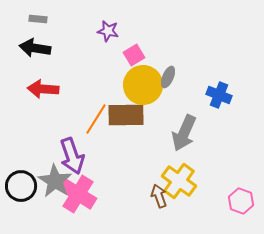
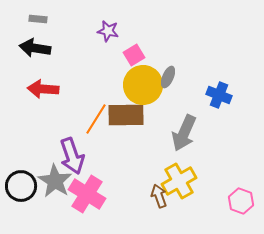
yellow cross: rotated 24 degrees clockwise
pink cross: moved 9 px right
